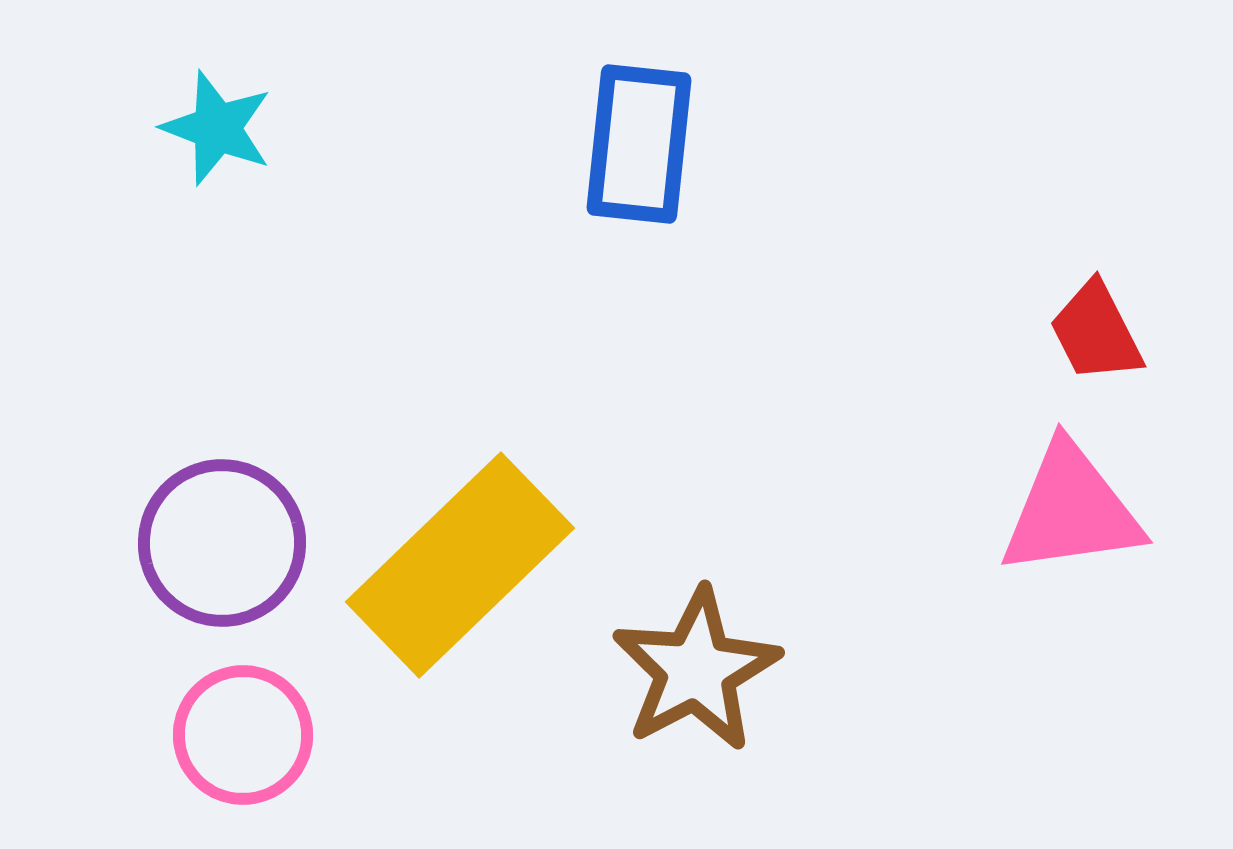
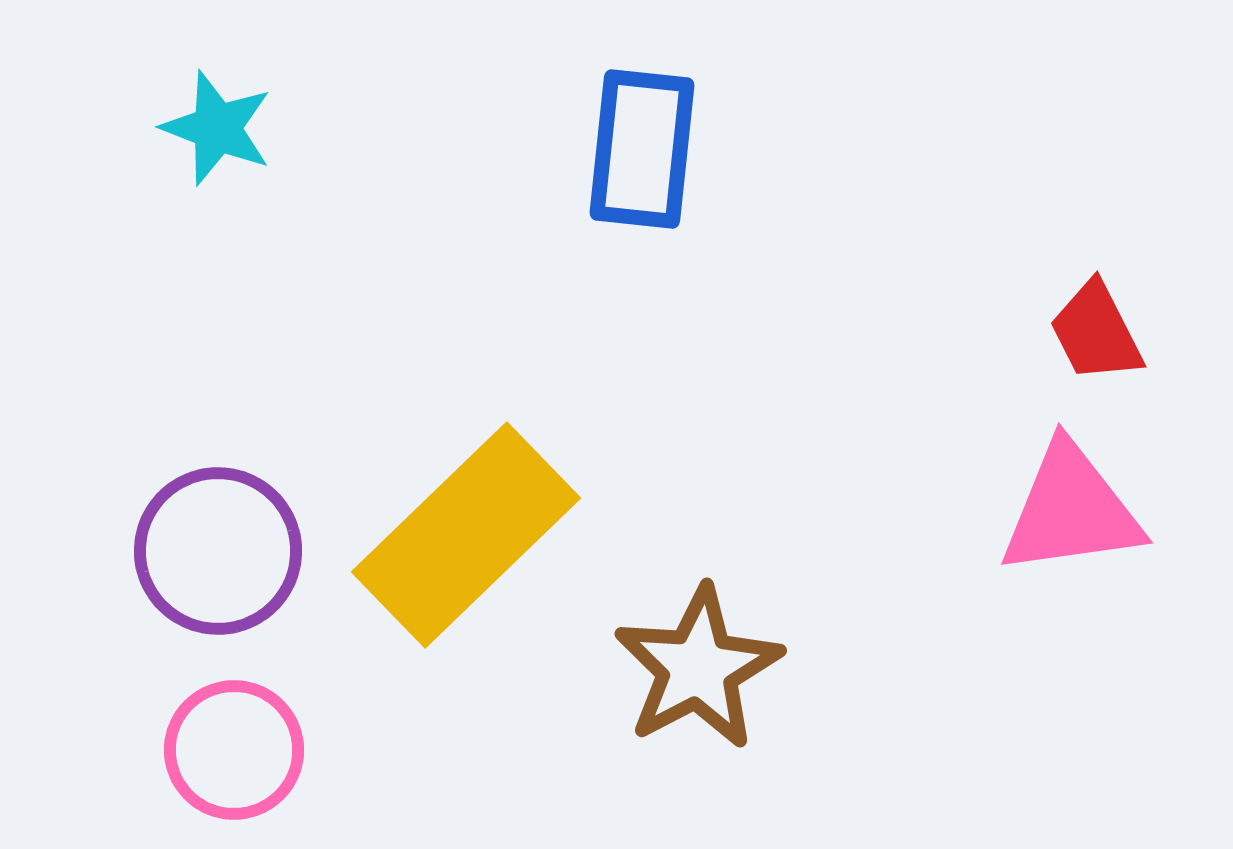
blue rectangle: moved 3 px right, 5 px down
purple circle: moved 4 px left, 8 px down
yellow rectangle: moved 6 px right, 30 px up
brown star: moved 2 px right, 2 px up
pink circle: moved 9 px left, 15 px down
